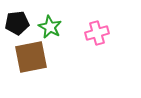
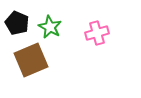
black pentagon: rotated 30 degrees clockwise
brown square: moved 3 px down; rotated 12 degrees counterclockwise
